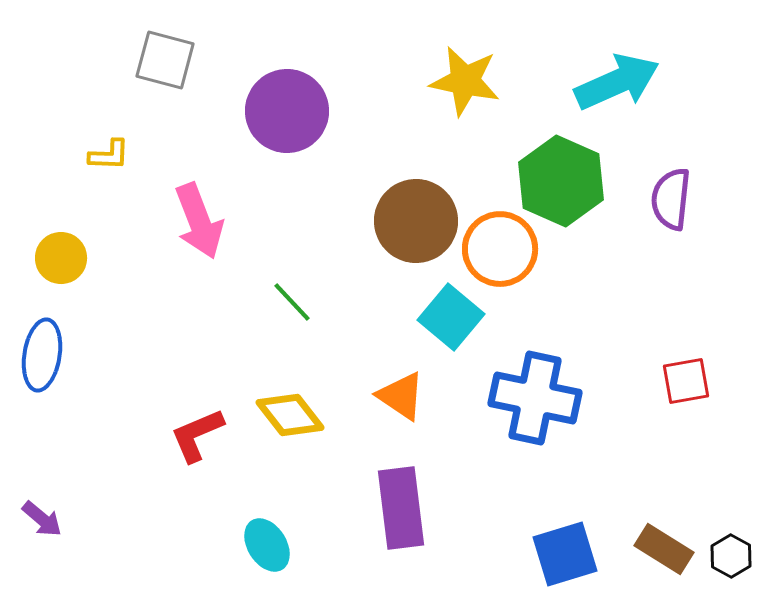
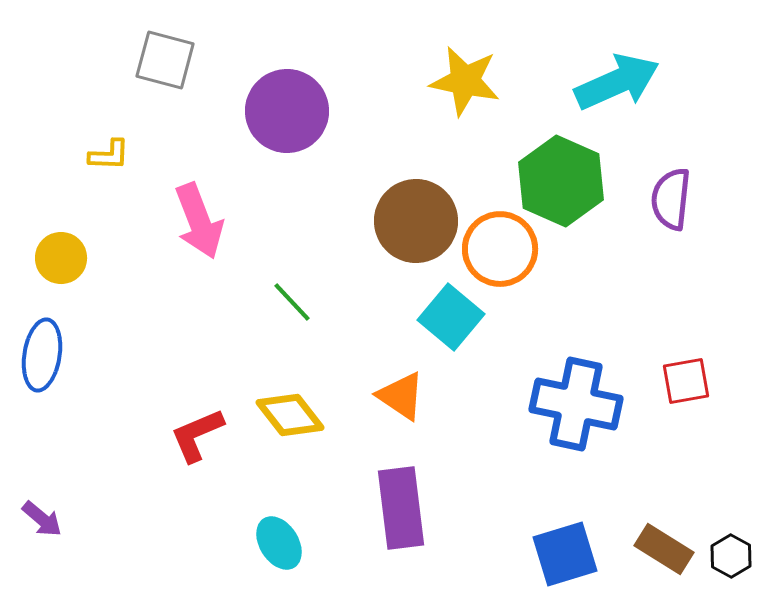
blue cross: moved 41 px right, 6 px down
cyan ellipse: moved 12 px right, 2 px up
